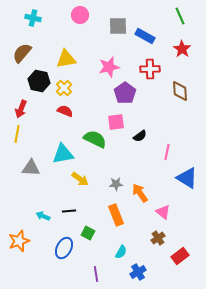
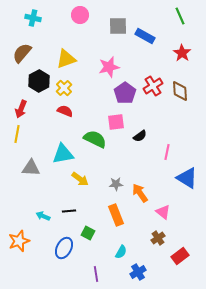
red star: moved 4 px down
yellow triangle: rotated 10 degrees counterclockwise
red cross: moved 3 px right, 17 px down; rotated 30 degrees counterclockwise
black hexagon: rotated 20 degrees clockwise
